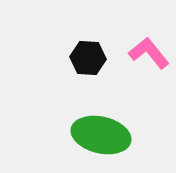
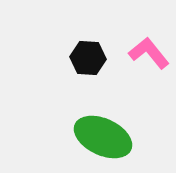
green ellipse: moved 2 px right, 2 px down; rotated 12 degrees clockwise
